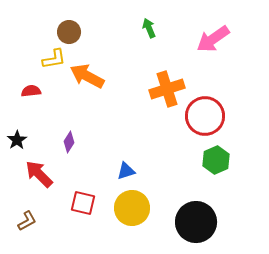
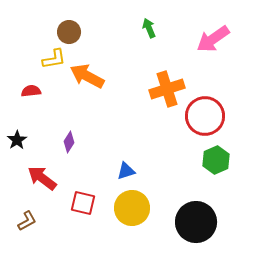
red arrow: moved 3 px right, 4 px down; rotated 8 degrees counterclockwise
